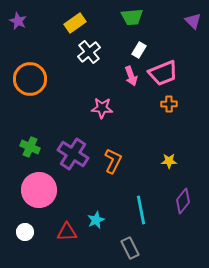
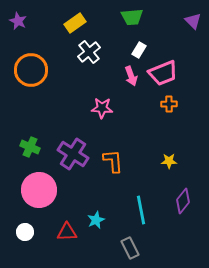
orange circle: moved 1 px right, 9 px up
orange L-shape: rotated 30 degrees counterclockwise
